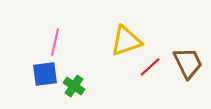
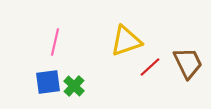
blue square: moved 3 px right, 8 px down
green cross: rotated 10 degrees clockwise
